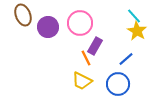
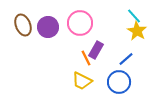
brown ellipse: moved 10 px down
purple rectangle: moved 1 px right, 4 px down
blue circle: moved 1 px right, 2 px up
